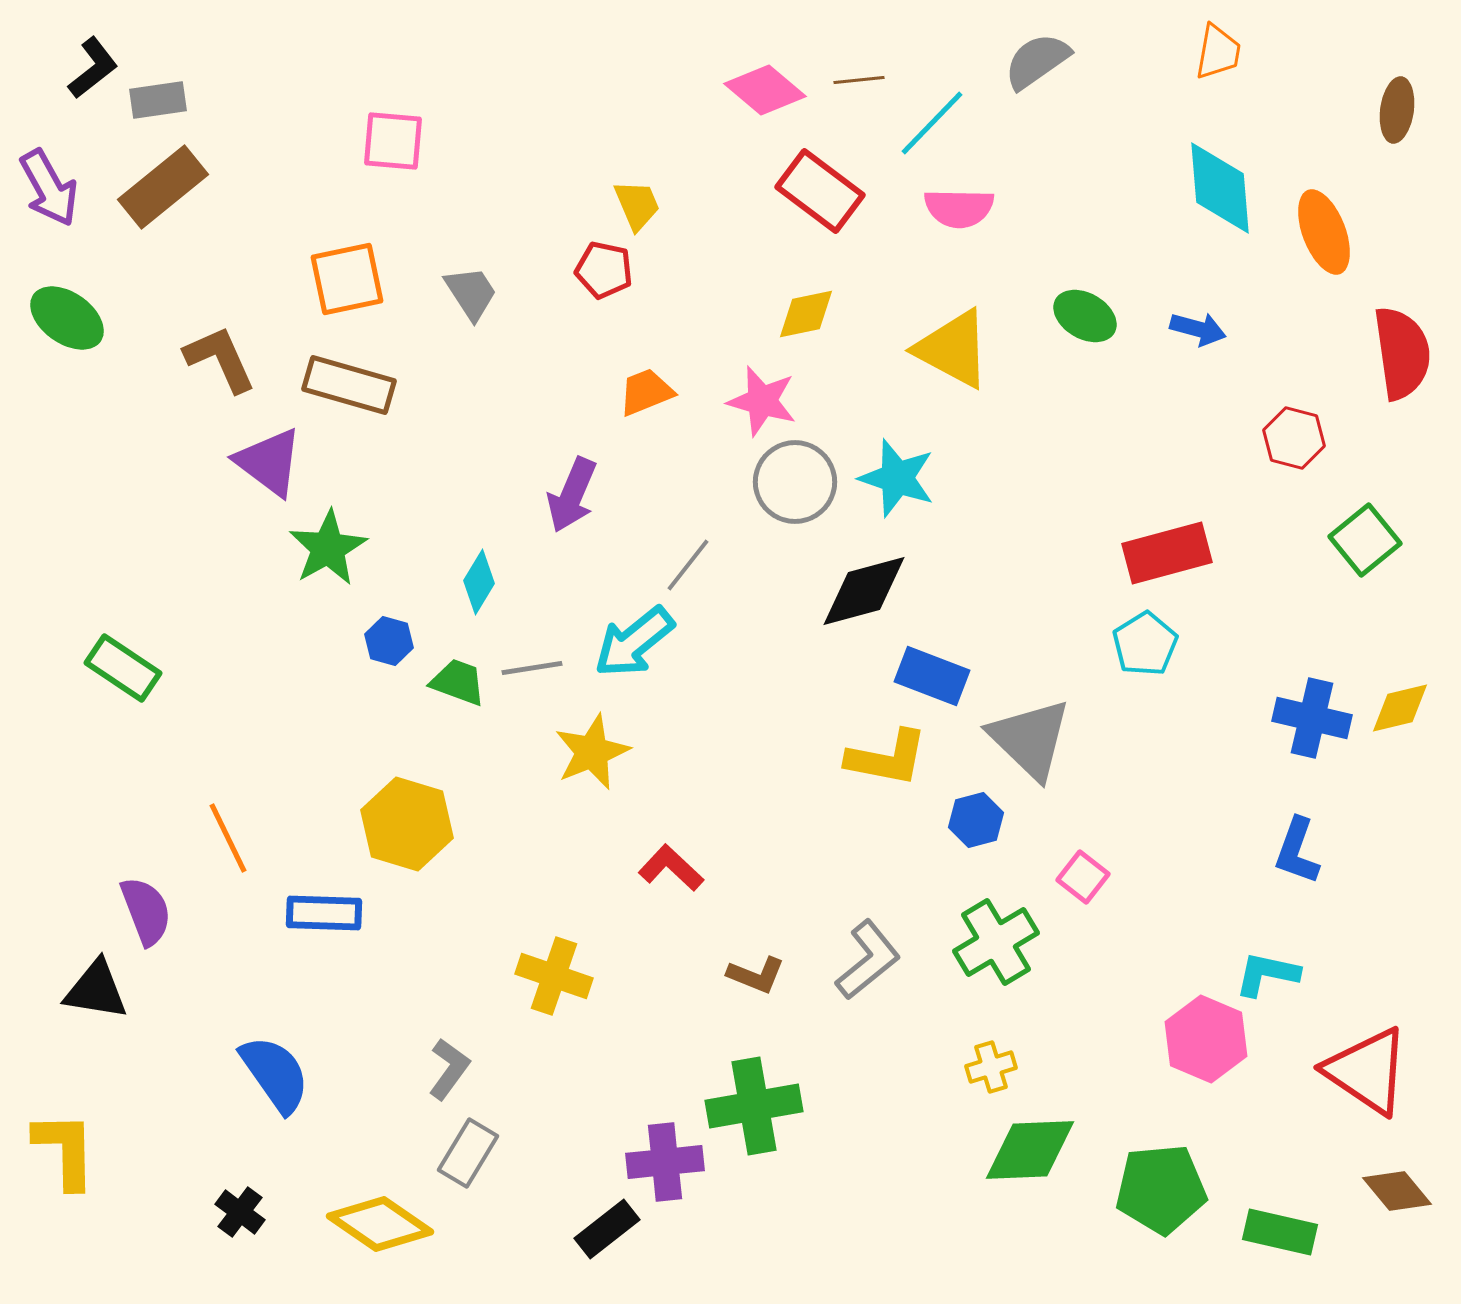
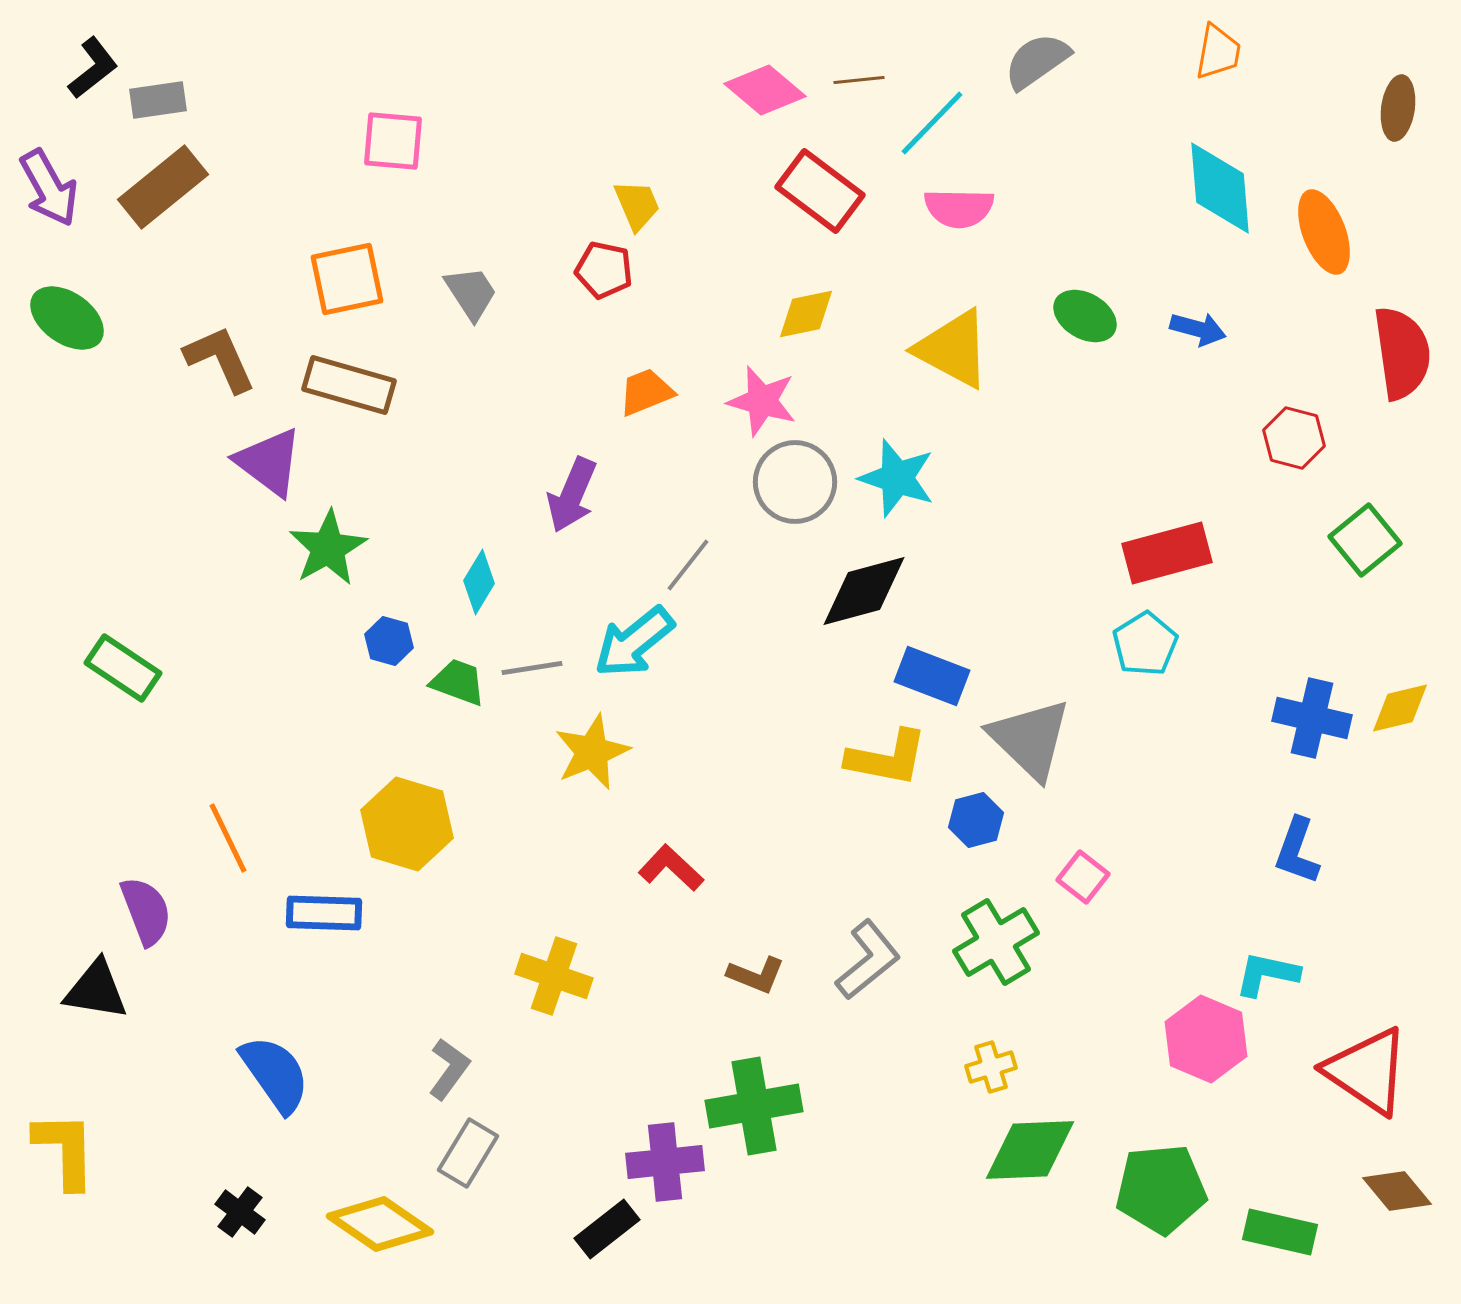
brown ellipse at (1397, 110): moved 1 px right, 2 px up
